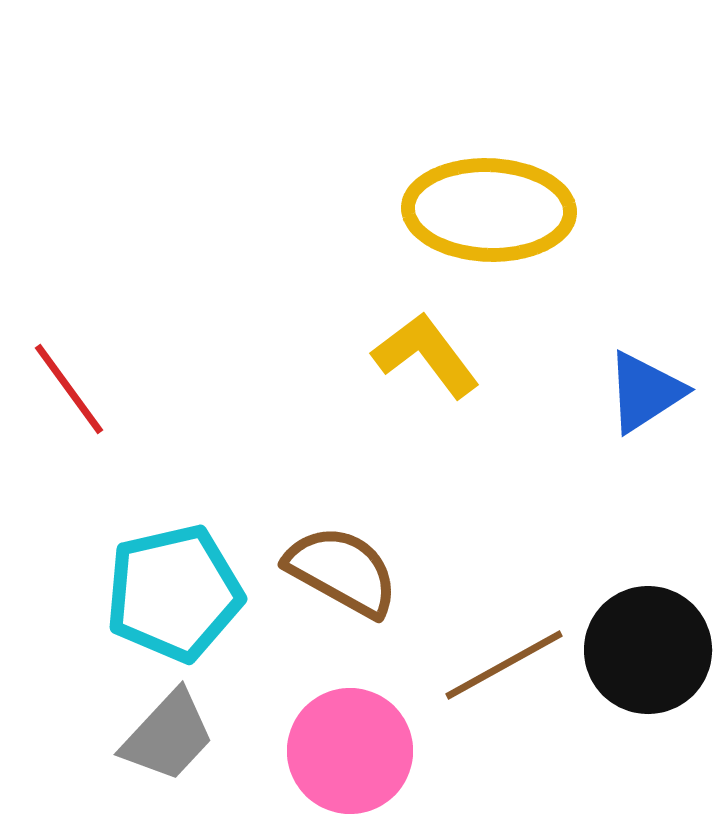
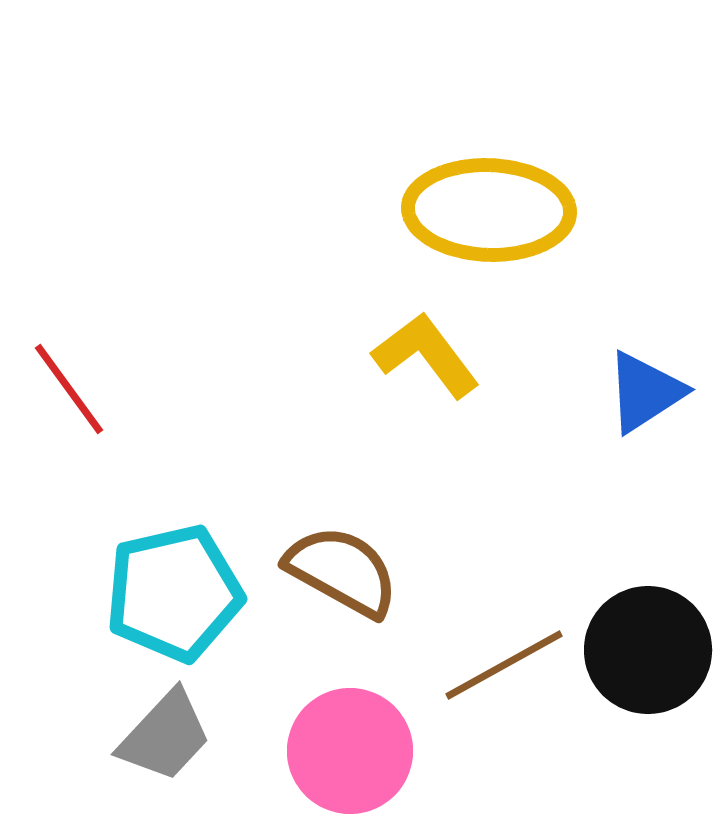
gray trapezoid: moved 3 px left
